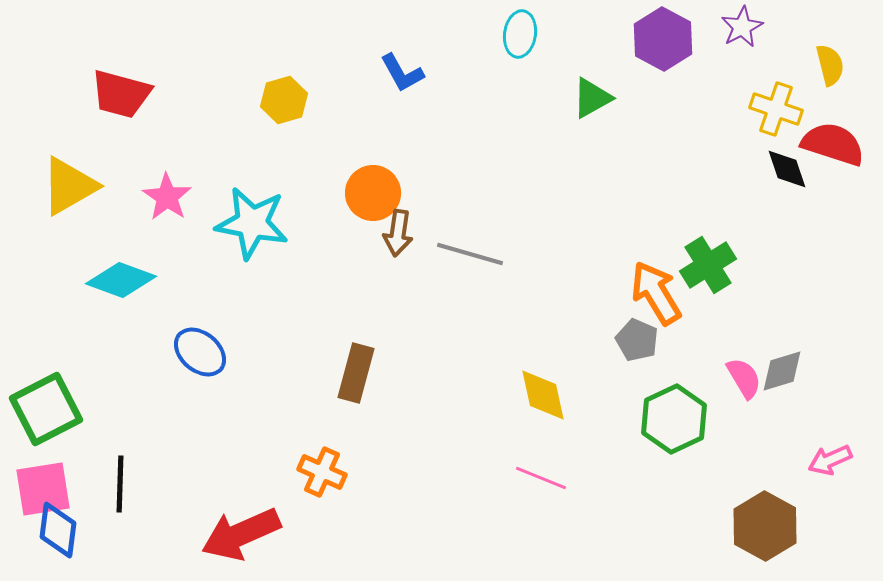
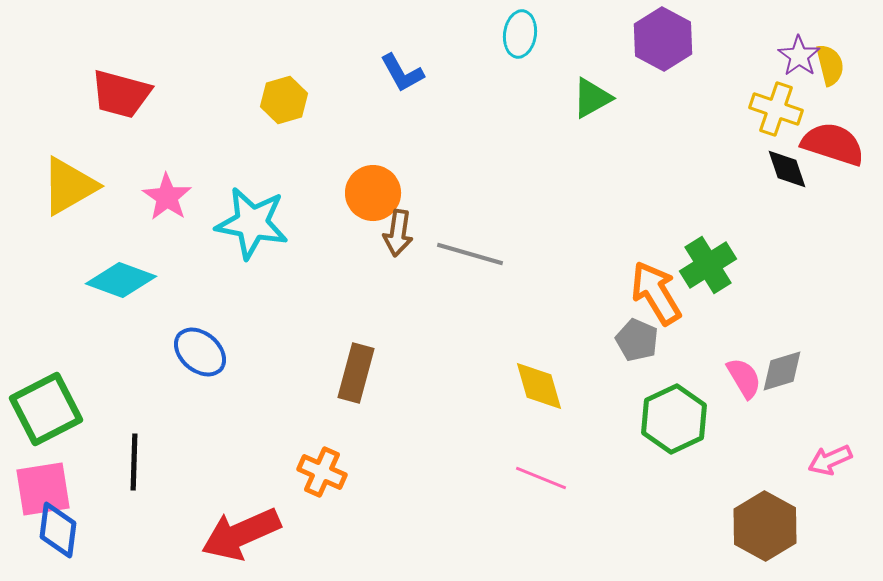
purple star: moved 57 px right, 29 px down; rotated 9 degrees counterclockwise
yellow diamond: moved 4 px left, 9 px up; rotated 4 degrees counterclockwise
black line: moved 14 px right, 22 px up
